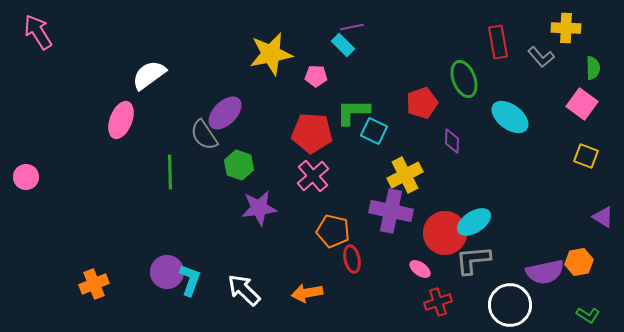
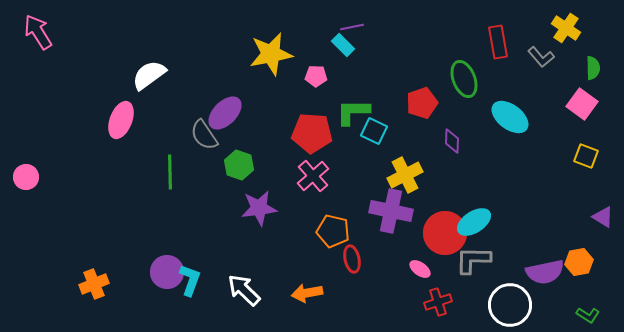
yellow cross at (566, 28): rotated 32 degrees clockwise
gray L-shape at (473, 260): rotated 6 degrees clockwise
